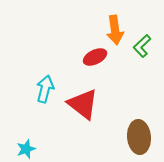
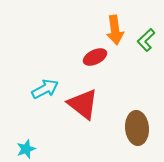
green L-shape: moved 4 px right, 6 px up
cyan arrow: rotated 48 degrees clockwise
brown ellipse: moved 2 px left, 9 px up
